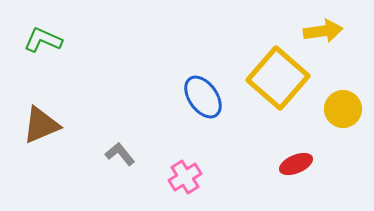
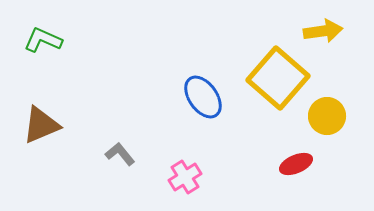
yellow circle: moved 16 px left, 7 px down
